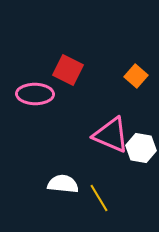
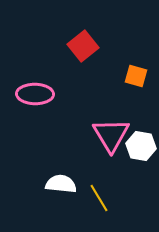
red square: moved 15 px right, 24 px up; rotated 24 degrees clockwise
orange square: rotated 25 degrees counterclockwise
pink triangle: rotated 36 degrees clockwise
white hexagon: moved 2 px up
white semicircle: moved 2 px left
